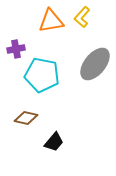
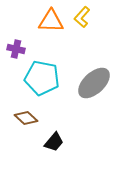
orange triangle: rotated 12 degrees clockwise
purple cross: rotated 24 degrees clockwise
gray ellipse: moved 1 px left, 19 px down; rotated 8 degrees clockwise
cyan pentagon: moved 3 px down
brown diamond: rotated 30 degrees clockwise
